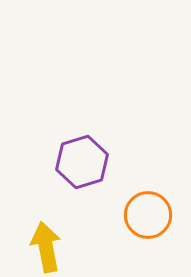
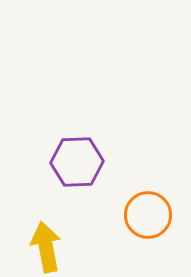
purple hexagon: moved 5 px left; rotated 15 degrees clockwise
